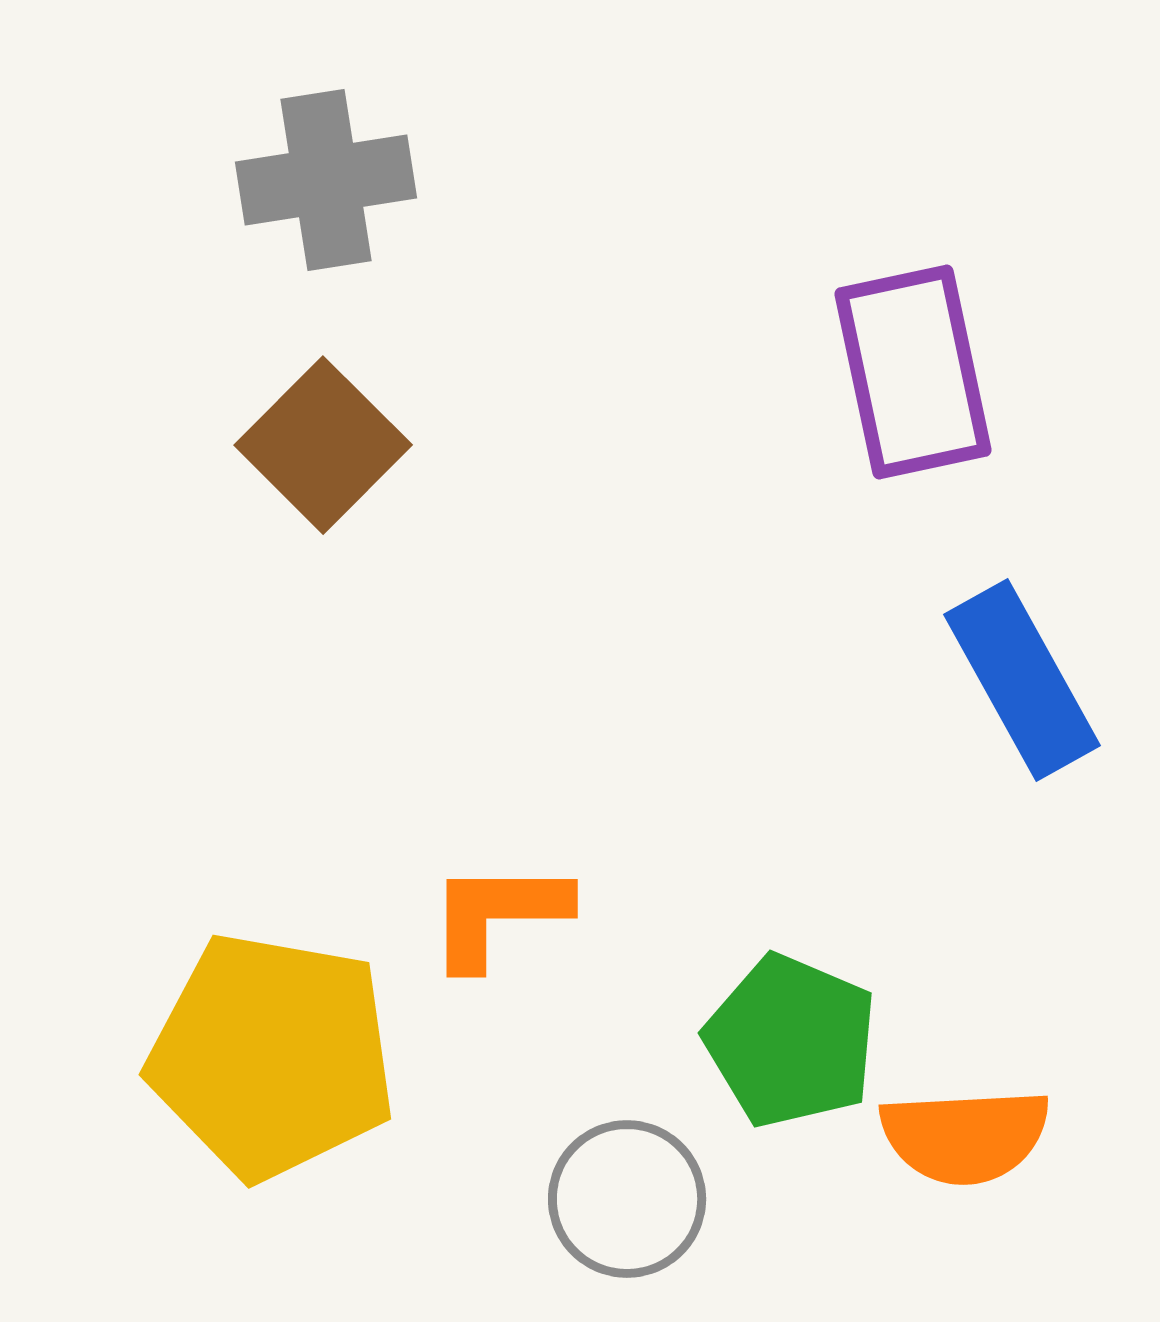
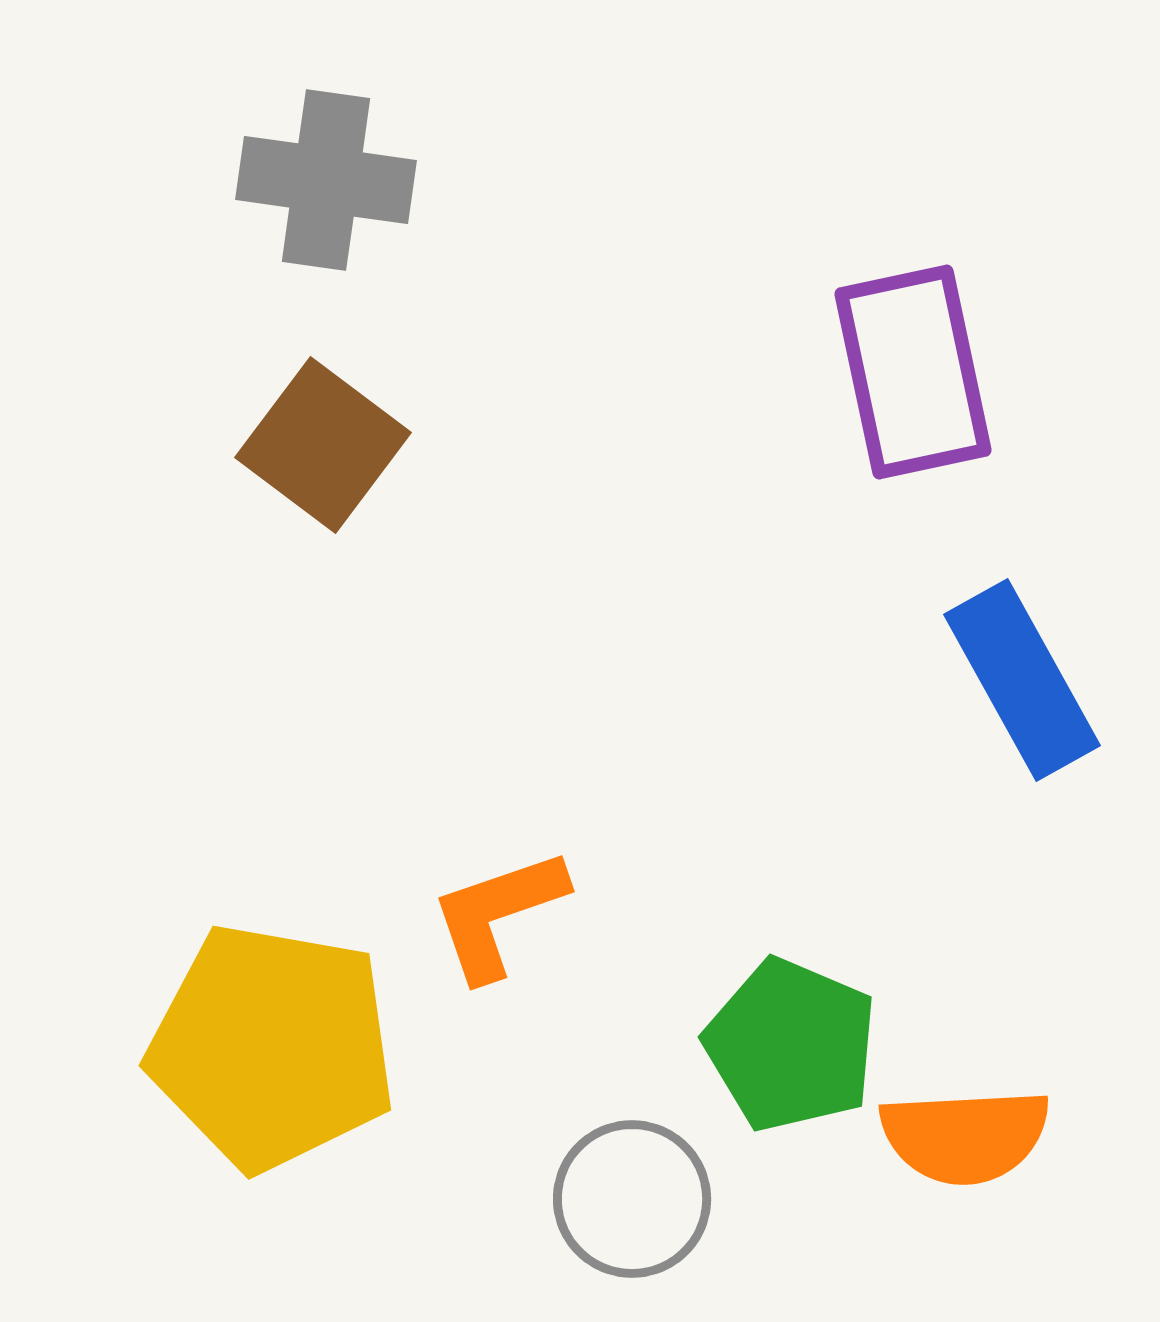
gray cross: rotated 17 degrees clockwise
brown square: rotated 8 degrees counterclockwise
orange L-shape: rotated 19 degrees counterclockwise
green pentagon: moved 4 px down
yellow pentagon: moved 9 px up
gray circle: moved 5 px right
